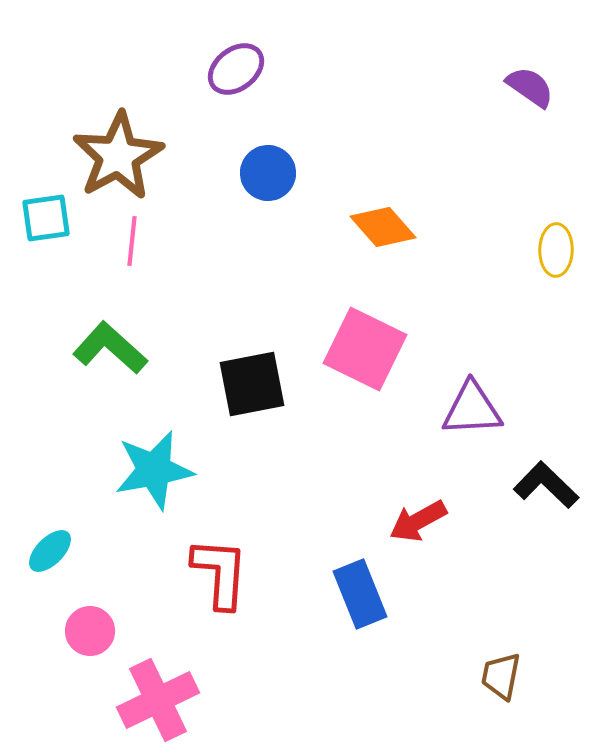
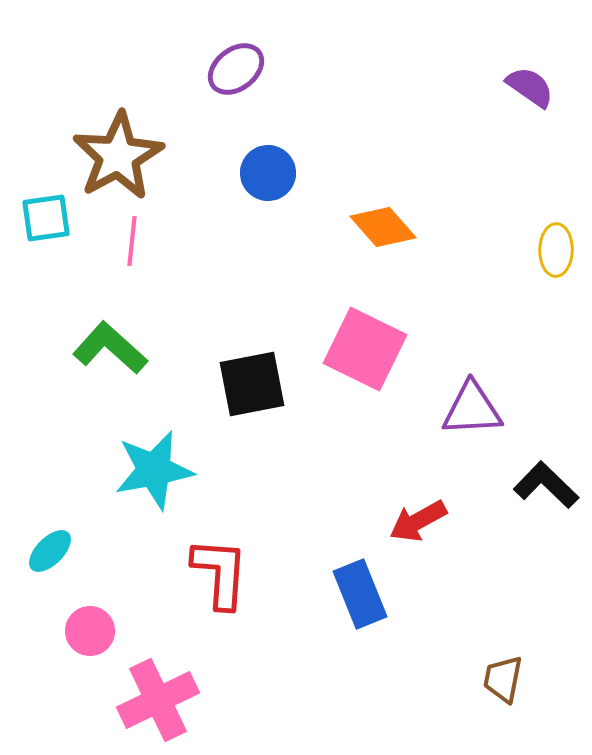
brown trapezoid: moved 2 px right, 3 px down
